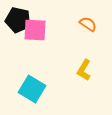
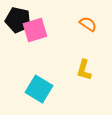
pink square: rotated 20 degrees counterclockwise
yellow L-shape: rotated 15 degrees counterclockwise
cyan square: moved 7 px right
